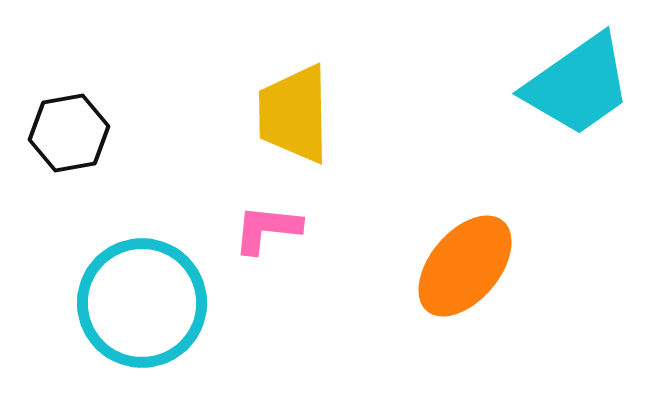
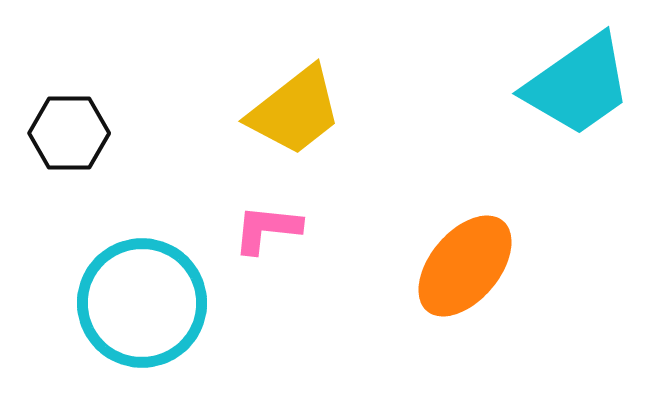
yellow trapezoid: moved 1 px right, 3 px up; rotated 127 degrees counterclockwise
black hexagon: rotated 10 degrees clockwise
